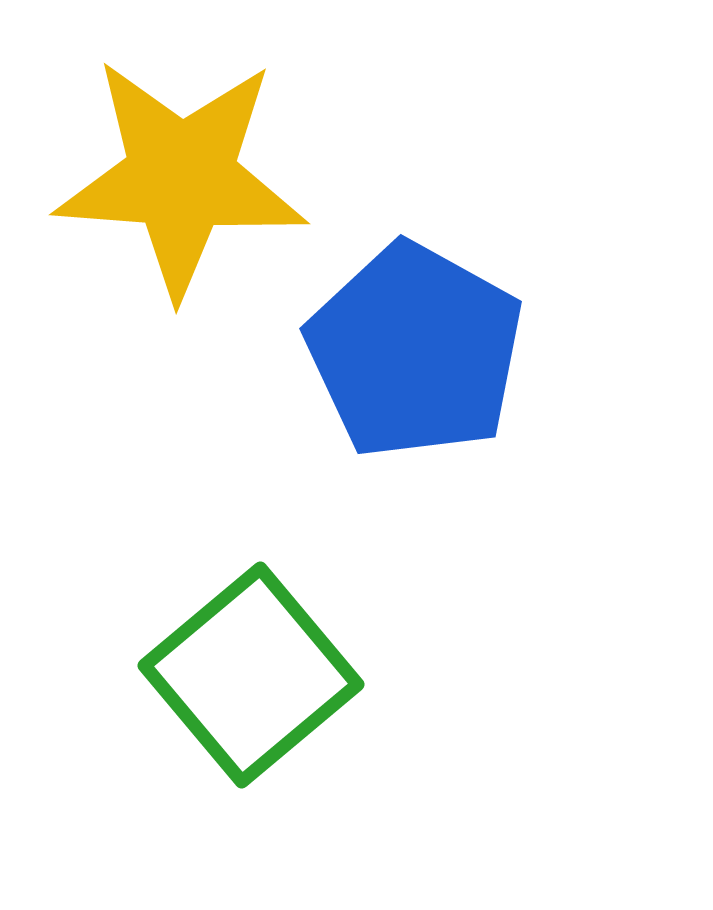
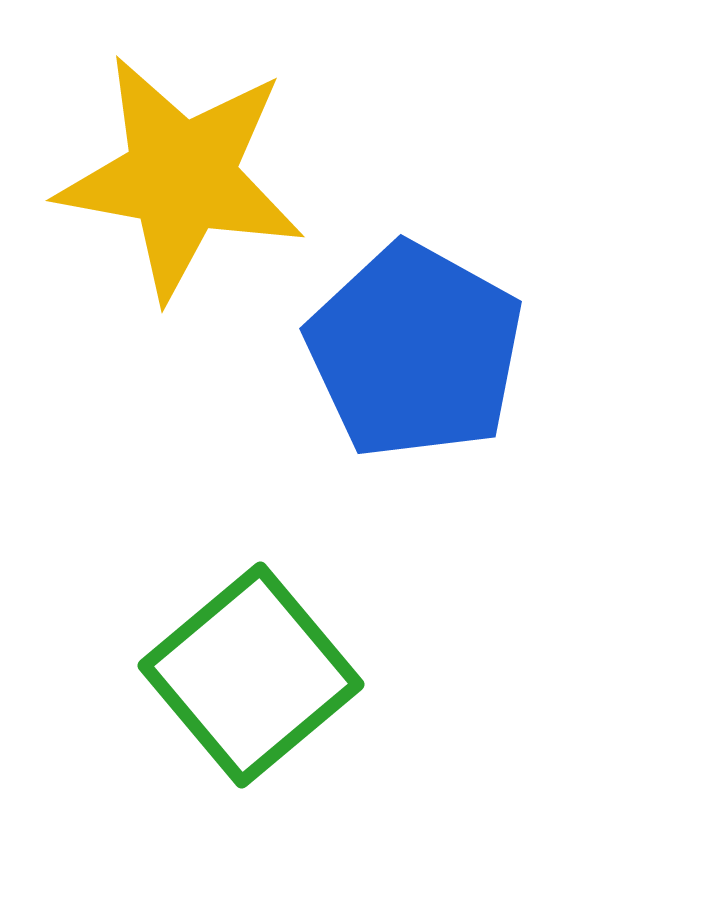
yellow star: rotated 6 degrees clockwise
